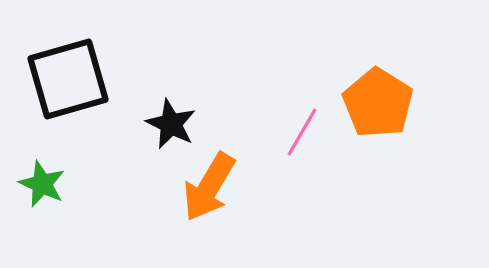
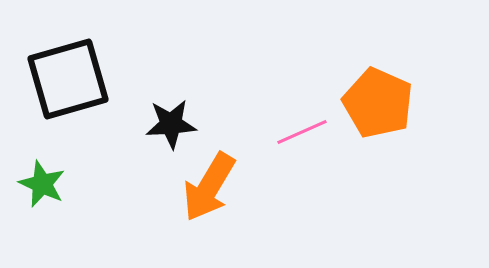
orange pentagon: rotated 8 degrees counterclockwise
black star: rotated 30 degrees counterclockwise
pink line: rotated 36 degrees clockwise
